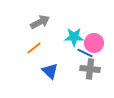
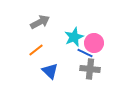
cyan star: rotated 24 degrees counterclockwise
orange line: moved 2 px right, 2 px down
